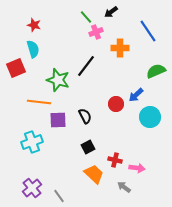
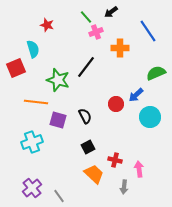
red star: moved 13 px right
black line: moved 1 px down
green semicircle: moved 2 px down
orange line: moved 3 px left
purple square: rotated 18 degrees clockwise
pink arrow: moved 2 px right, 1 px down; rotated 105 degrees counterclockwise
gray arrow: rotated 120 degrees counterclockwise
